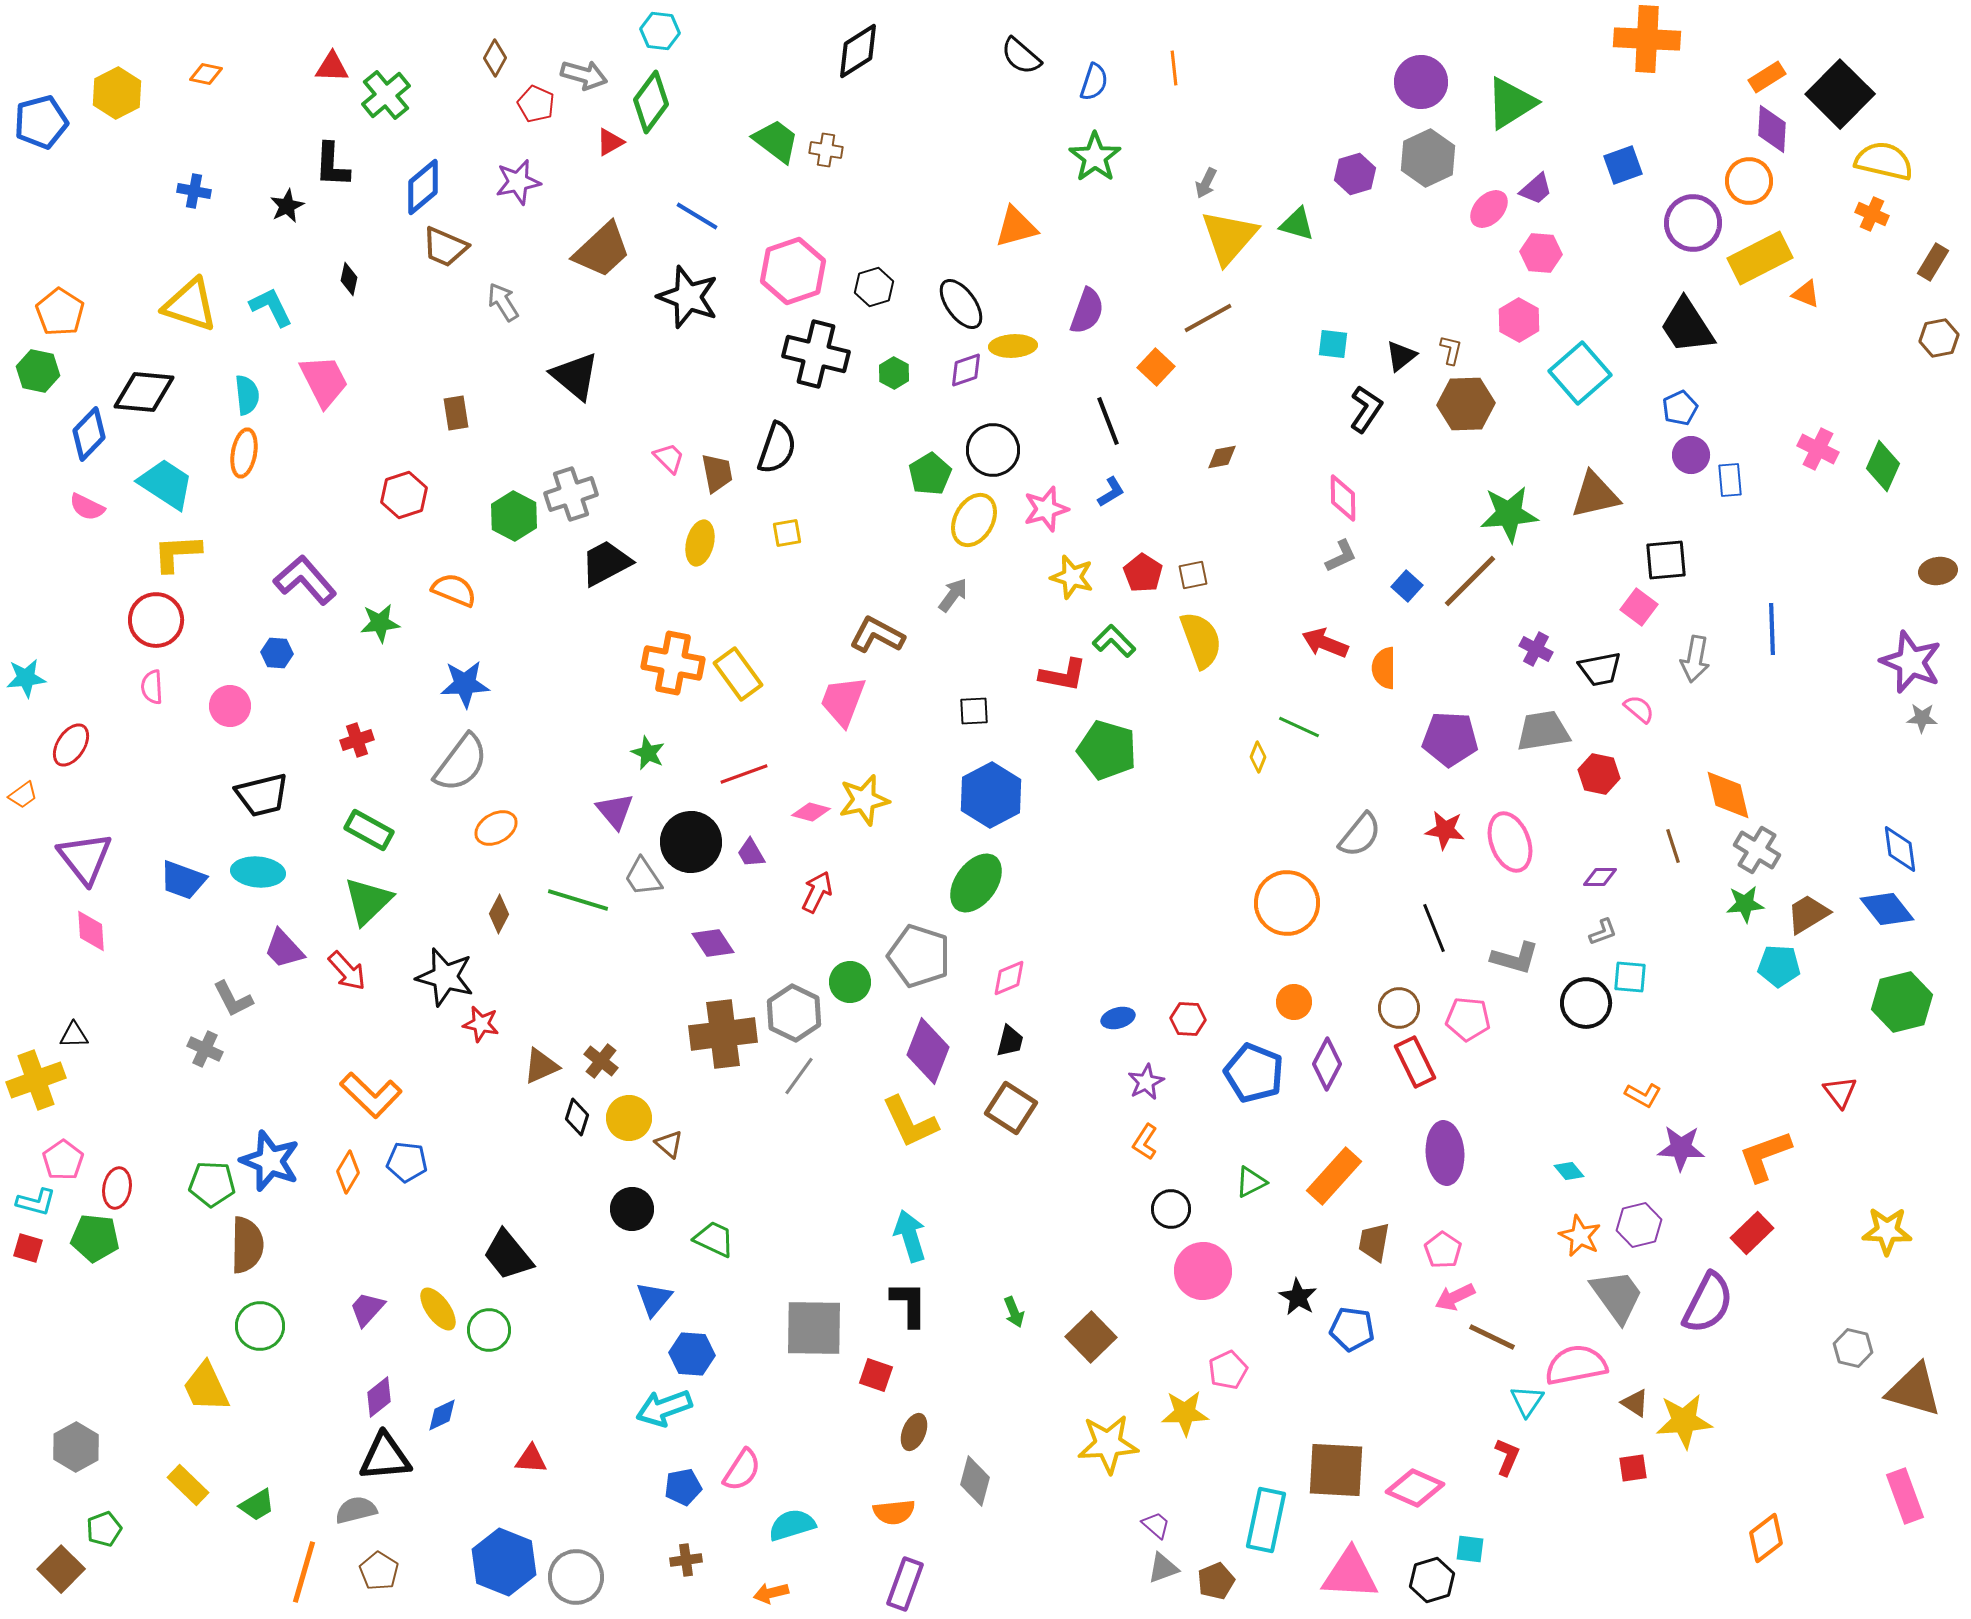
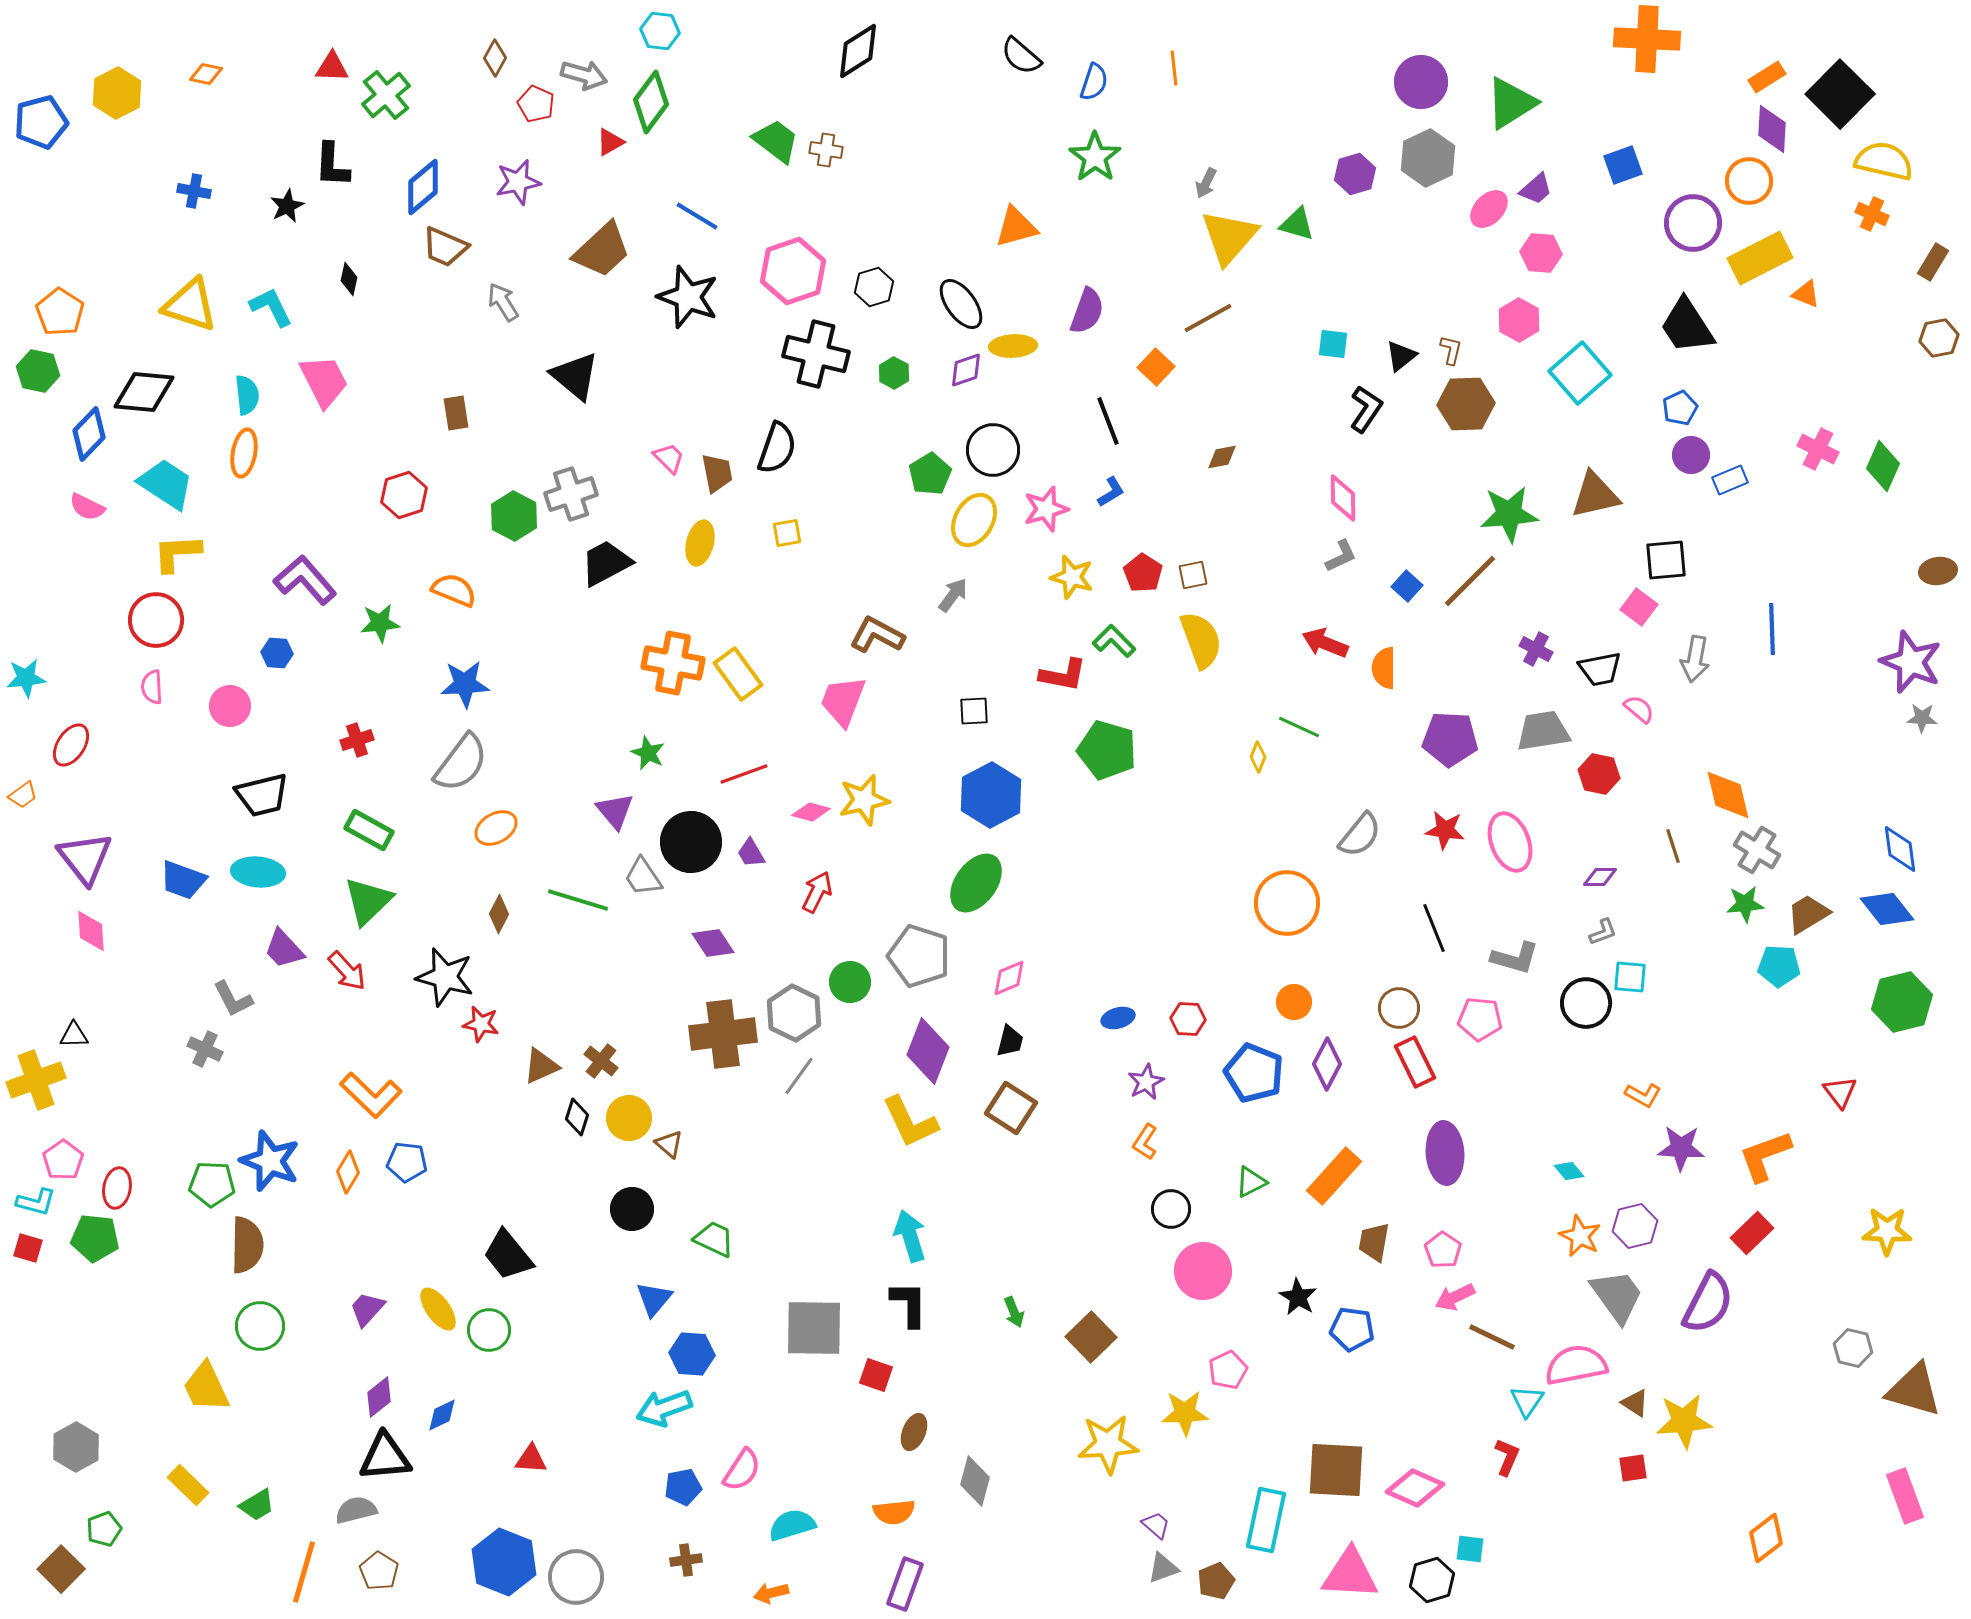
blue rectangle at (1730, 480): rotated 72 degrees clockwise
pink pentagon at (1468, 1019): moved 12 px right
purple hexagon at (1639, 1225): moved 4 px left, 1 px down
